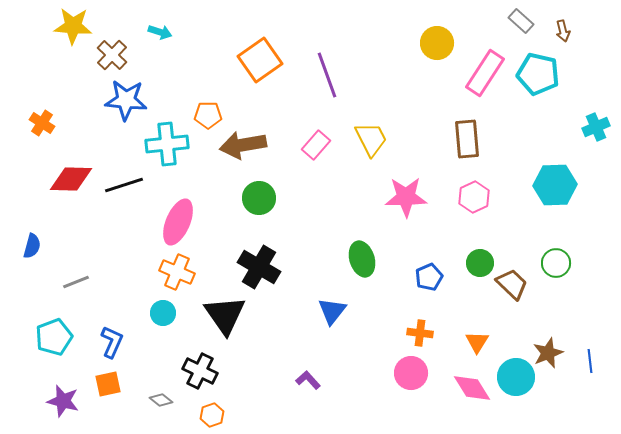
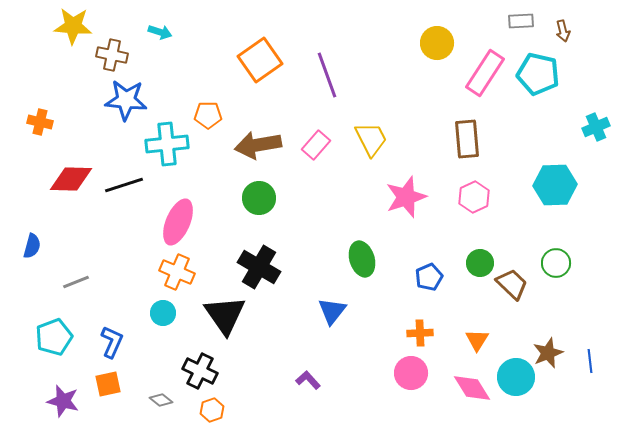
gray rectangle at (521, 21): rotated 45 degrees counterclockwise
brown cross at (112, 55): rotated 32 degrees counterclockwise
orange cross at (42, 123): moved 2 px left, 1 px up; rotated 20 degrees counterclockwise
brown arrow at (243, 145): moved 15 px right
pink star at (406, 197): rotated 18 degrees counterclockwise
orange cross at (420, 333): rotated 10 degrees counterclockwise
orange triangle at (477, 342): moved 2 px up
orange hexagon at (212, 415): moved 5 px up
